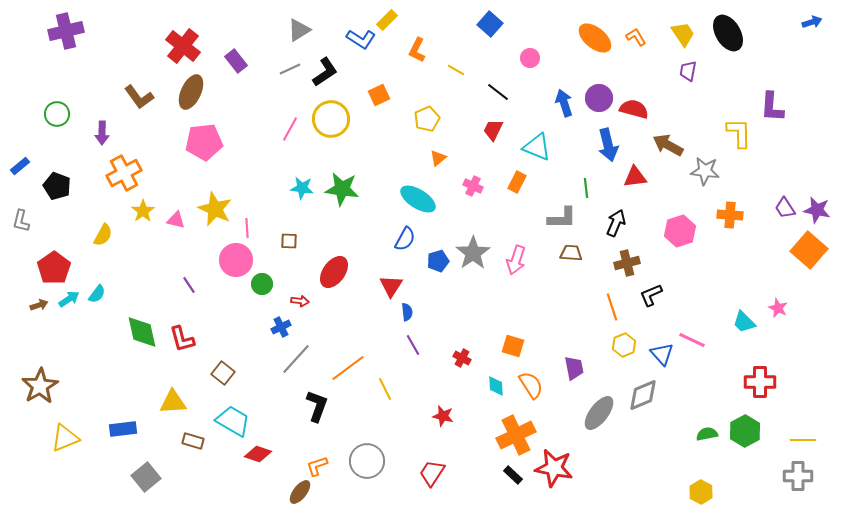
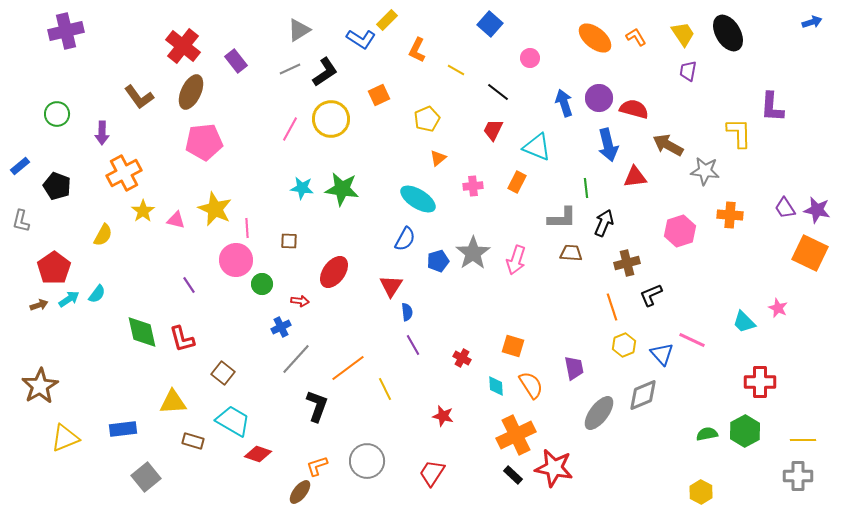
pink cross at (473, 186): rotated 30 degrees counterclockwise
black arrow at (616, 223): moved 12 px left
orange square at (809, 250): moved 1 px right, 3 px down; rotated 15 degrees counterclockwise
